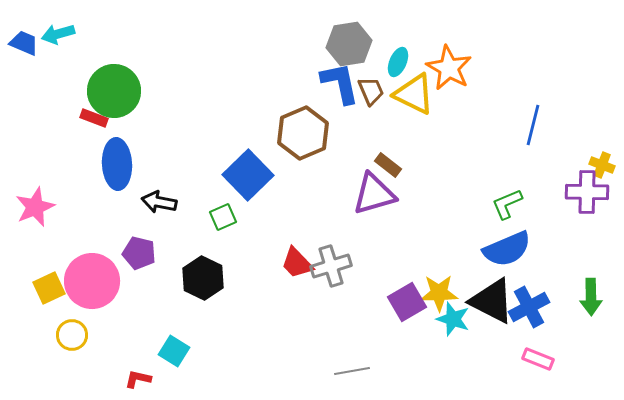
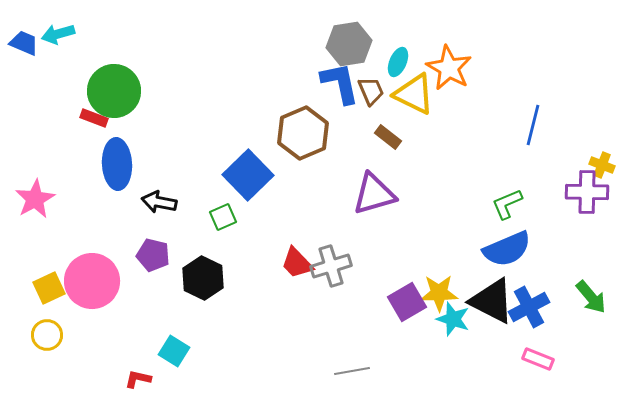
brown rectangle: moved 28 px up
pink star: moved 8 px up; rotated 6 degrees counterclockwise
purple pentagon: moved 14 px right, 2 px down
green arrow: rotated 39 degrees counterclockwise
yellow circle: moved 25 px left
